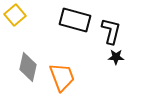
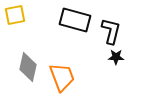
yellow square: rotated 30 degrees clockwise
